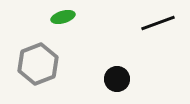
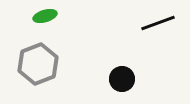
green ellipse: moved 18 px left, 1 px up
black circle: moved 5 px right
